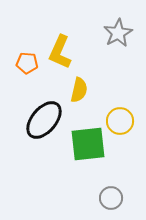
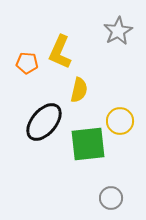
gray star: moved 2 px up
black ellipse: moved 2 px down
